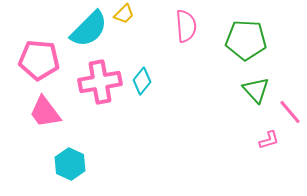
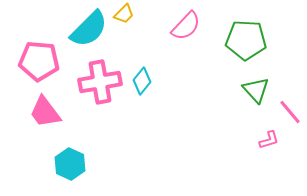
pink semicircle: rotated 48 degrees clockwise
pink pentagon: moved 1 px down
